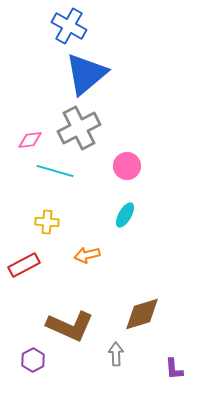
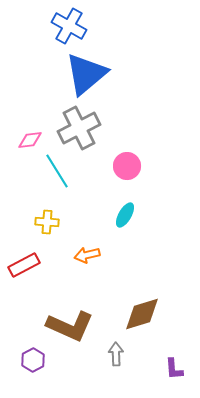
cyan line: moved 2 px right; rotated 42 degrees clockwise
